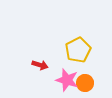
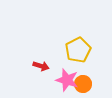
red arrow: moved 1 px right, 1 px down
orange circle: moved 2 px left, 1 px down
